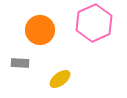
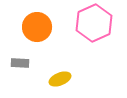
orange circle: moved 3 px left, 3 px up
yellow ellipse: rotated 15 degrees clockwise
